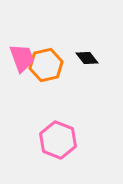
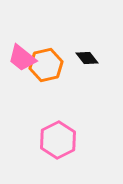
pink trapezoid: rotated 148 degrees clockwise
pink hexagon: rotated 12 degrees clockwise
